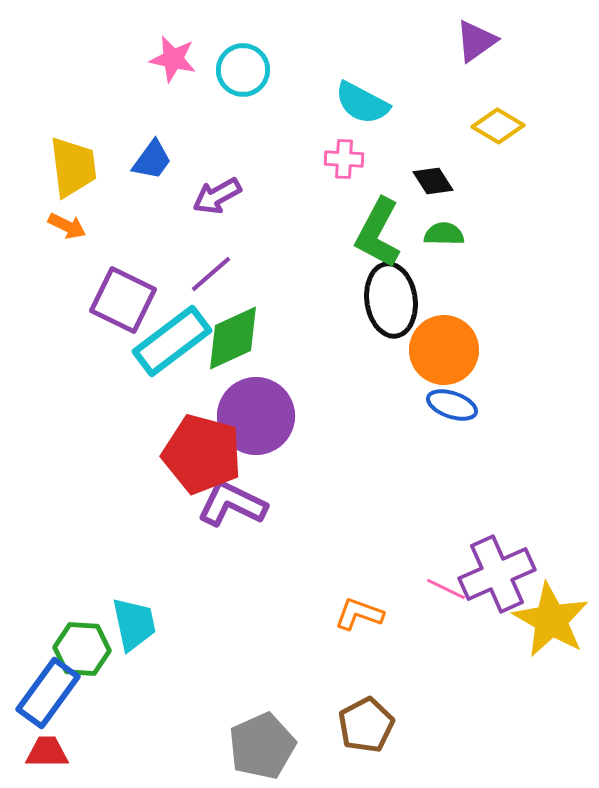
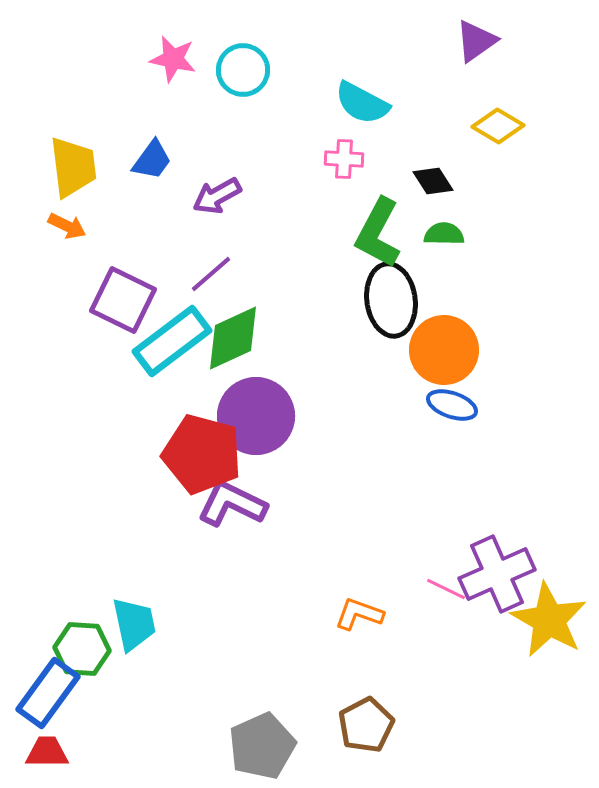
yellow star: moved 2 px left
